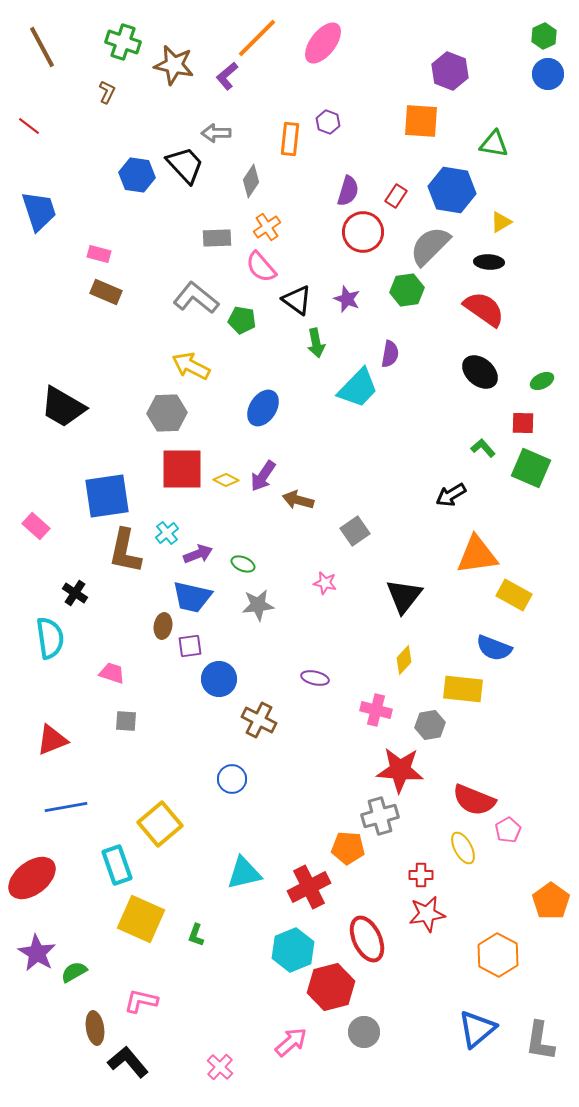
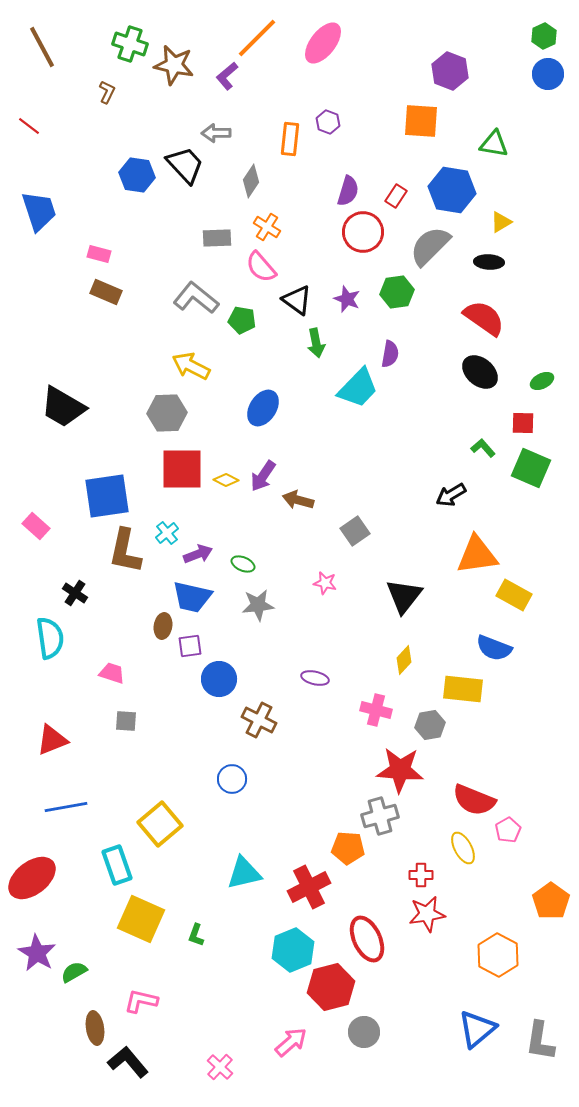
green cross at (123, 42): moved 7 px right, 2 px down
orange cross at (267, 227): rotated 24 degrees counterclockwise
green hexagon at (407, 290): moved 10 px left, 2 px down
red semicircle at (484, 309): moved 9 px down
